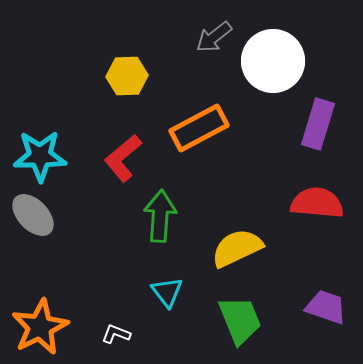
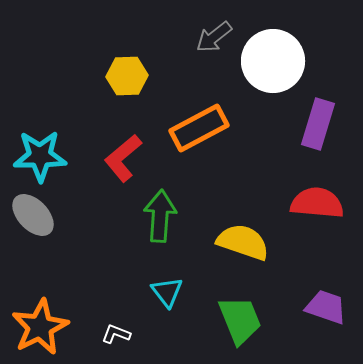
yellow semicircle: moved 6 px right, 6 px up; rotated 44 degrees clockwise
